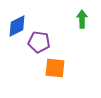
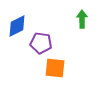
purple pentagon: moved 2 px right, 1 px down
